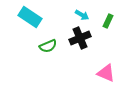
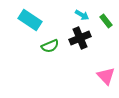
cyan rectangle: moved 3 px down
green rectangle: moved 2 px left; rotated 64 degrees counterclockwise
green semicircle: moved 2 px right
pink triangle: moved 3 px down; rotated 24 degrees clockwise
